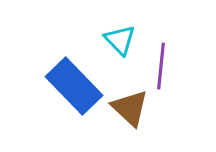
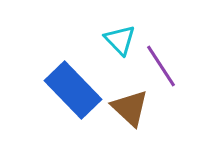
purple line: rotated 39 degrees counterclockwise
blue rectangle: moved 1 px left, 4 px down
